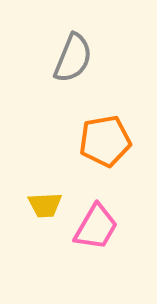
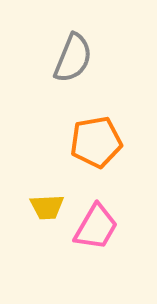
orange pentagon: moved 9 px left, 1 px down
yellow trapezoid: moved 2 px right, 2 px down
